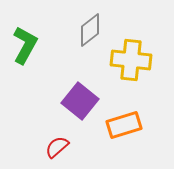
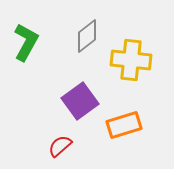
gray diamond: moved 3 px left, 6 px down
green L-shape: moved 1 px right, 3 px up
purple square: rotated 15 degrees clockwise
red semicircle: moved 3 px right, 1 px up
